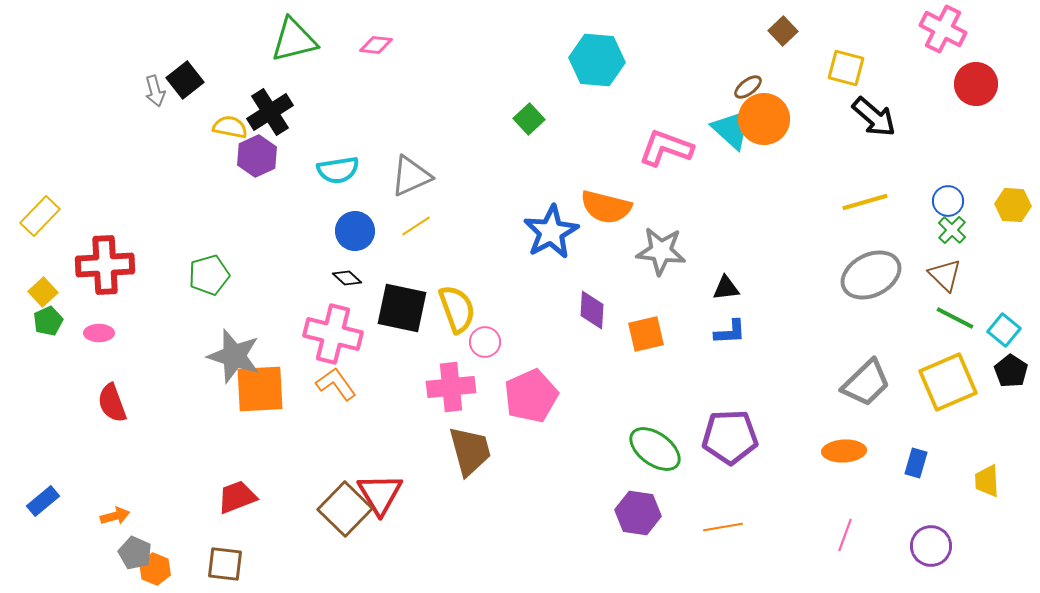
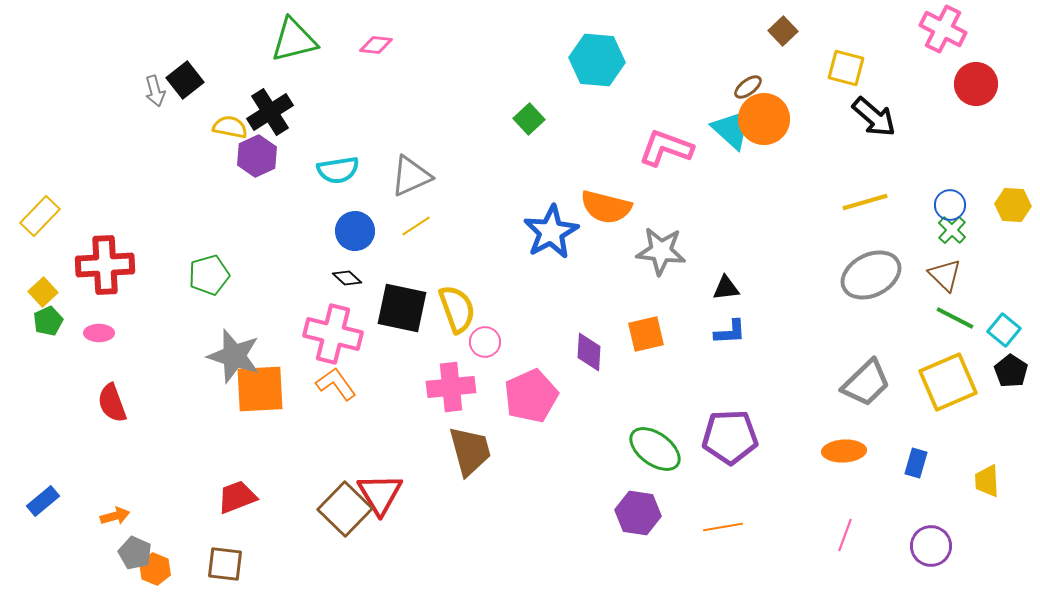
blue circle at (948, 201): moved 2 px right, 4 px down
purple diamond at (592, 310): moved 3 px left, 42 px down
